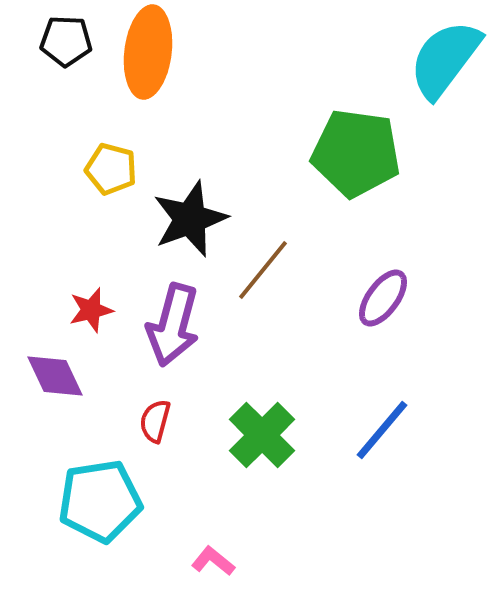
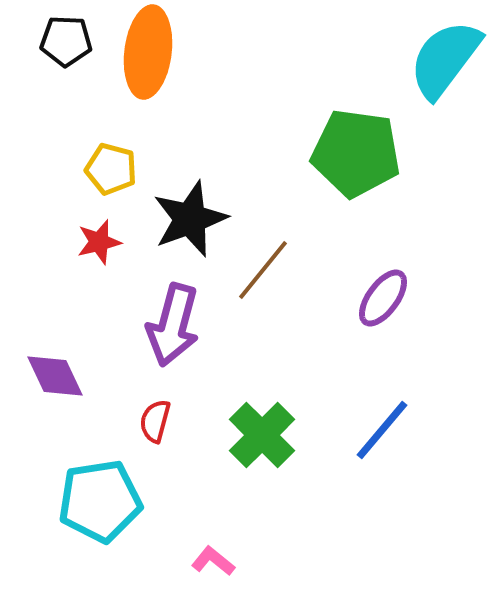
red star: moved 8 px right, 68 px up
